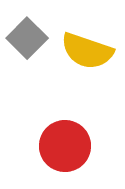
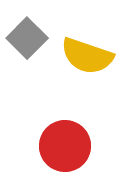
yellow semicircle: moved 5 px down
